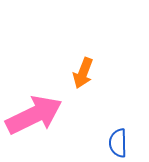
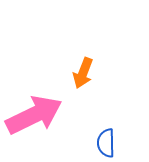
blue semicircle: moved 12 px left
